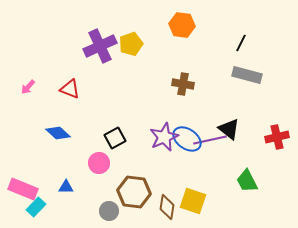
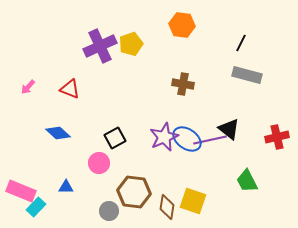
pink rectangle: moved 2 px left, 2 px down
